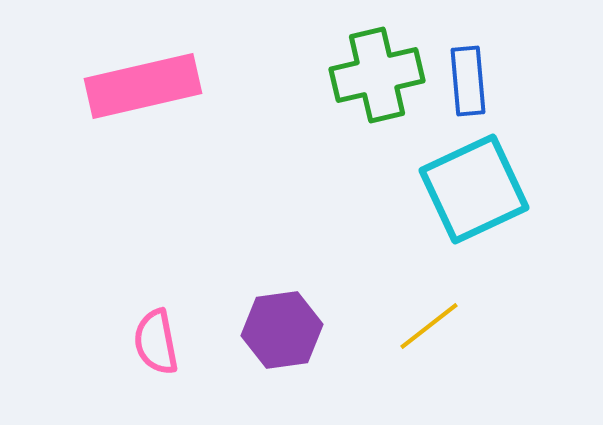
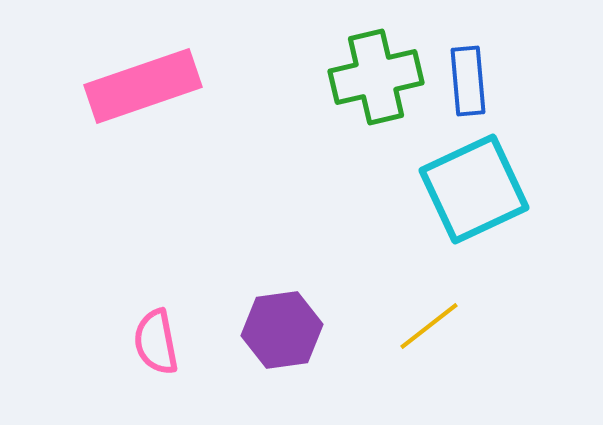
green cross: moved 1 px left, 2 px down
pink rectangle: rotated 6 degrees counterclockwise
